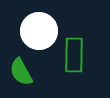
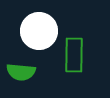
green semicircle: rotated 56 degrees counterclockwise
